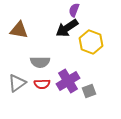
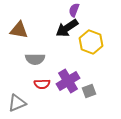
gray semicircle: moved 5 px left, 3 px up
gray triangle: moved 20 px down; rotated 12 degrees clockwise
